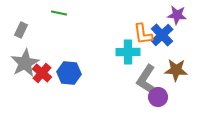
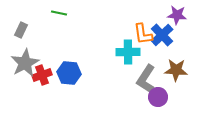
red cross: moved 2 px down; rotated 30 degrees clockwise
